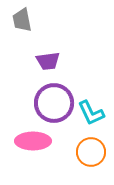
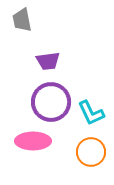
purple circle: moved 3 px left, 1 px up
